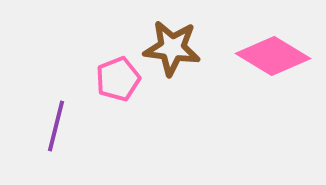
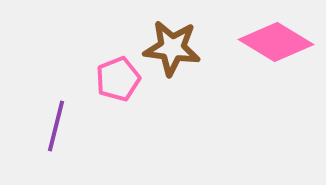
pink diamond: moved 3 px right, 14 px up
